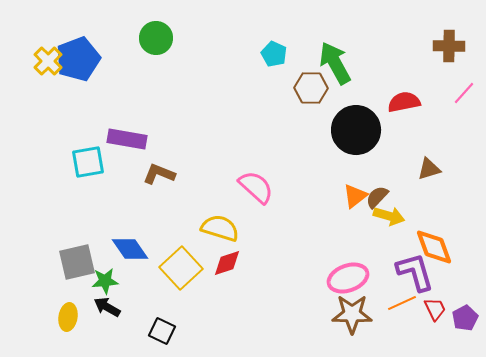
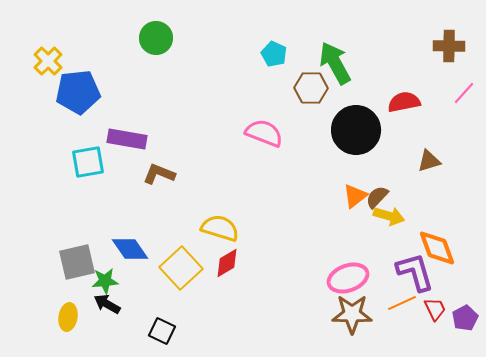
blue pentagon: moved 33 px down; rotated 15 degrees clockwise
brown triangle: moved 8 px up
pink semicircle: moved 8 px right, 54 px up; rotated 21 degrees counterclockwise
orange diamond: moved 3 px right, 1 px down
red diamond: rotated 12 degrees counterclockwise
black arrow: moved 3 px up
